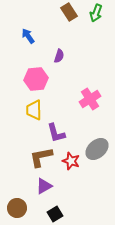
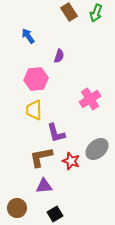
purple triangle: rotated 24 degrees clockwise
